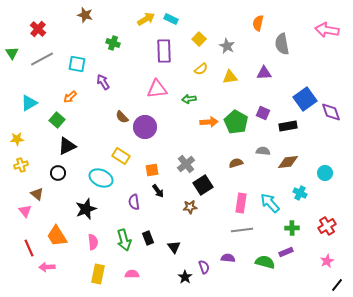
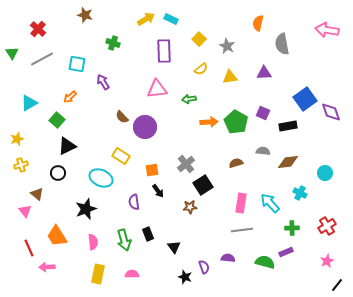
yellow star at (17, 139): rotated 16 degrees counterclockwise
black rectangle at (148, 238): moved 4 px up
black star at (185, 277): rotated 16 degrees counterclockwise
